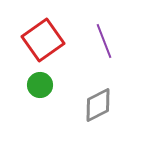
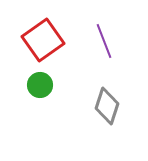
gray diamond: moved 9 px right, 1 px down; rotated 45 degrees counterclockwise
